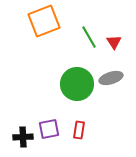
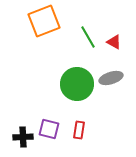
green line: moved 1 px left
red triangle: rotated 28 degrees counterclockwise
purple square: rotated 25 degrees clockwise
